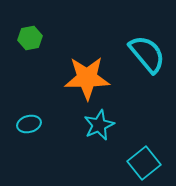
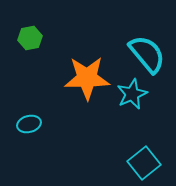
cyan star: moved 33 px right, 31 px up
